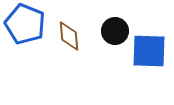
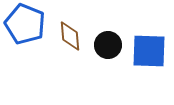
black circle: moved 7 px left, 14 px down
brown diamond: moved 1 px right
